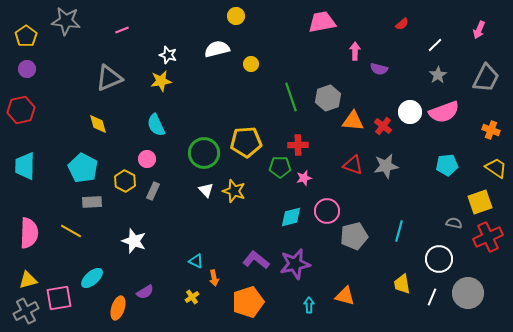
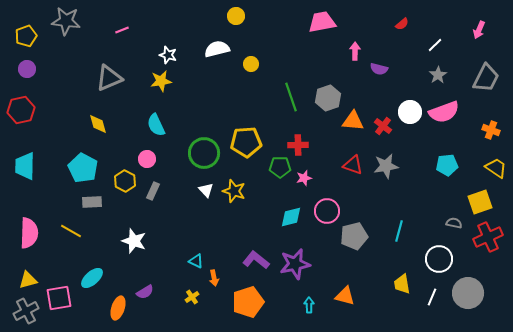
yellow pentagon at (26, 36): rotated 15 degrees clockwise
